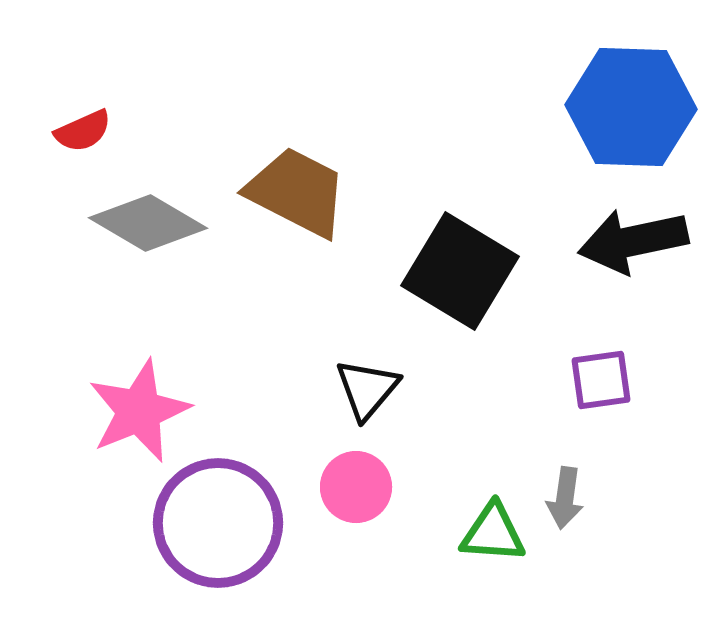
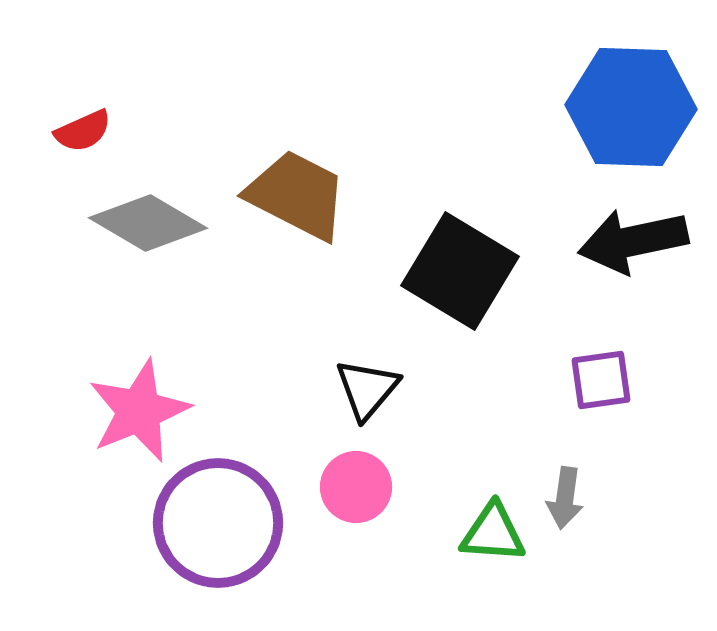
brown trapezoid: moved 3 px down
